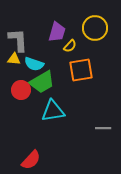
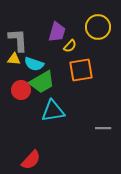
yellow circle: moved 3 px right, 1 px up
